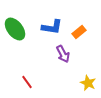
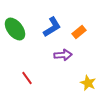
blue L-shape: rotated 40 degrees counterclockwise
purple arrow: moved 1 px down; rotated 66 degrees counterclockwise
red line: moved 4 px up
